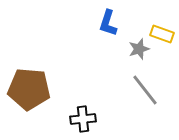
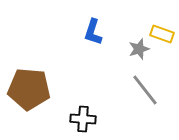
blue L-shape: moved 15 px left, 9 px down
black cross: rotated 10 degrees clockwise
